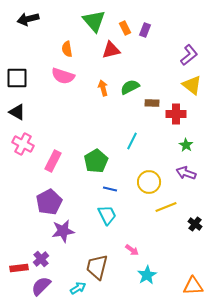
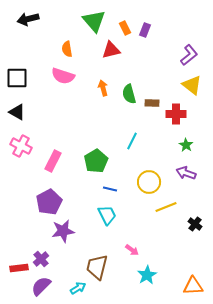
green semicircle: moved 1 px left, 7 px down; rotated 78 degrees counterclockwise
pink cross: moved 2 px left, 2 px down
